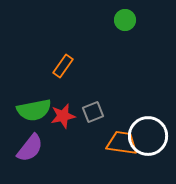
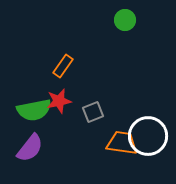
red star: moved 4 px left, 15 px up
